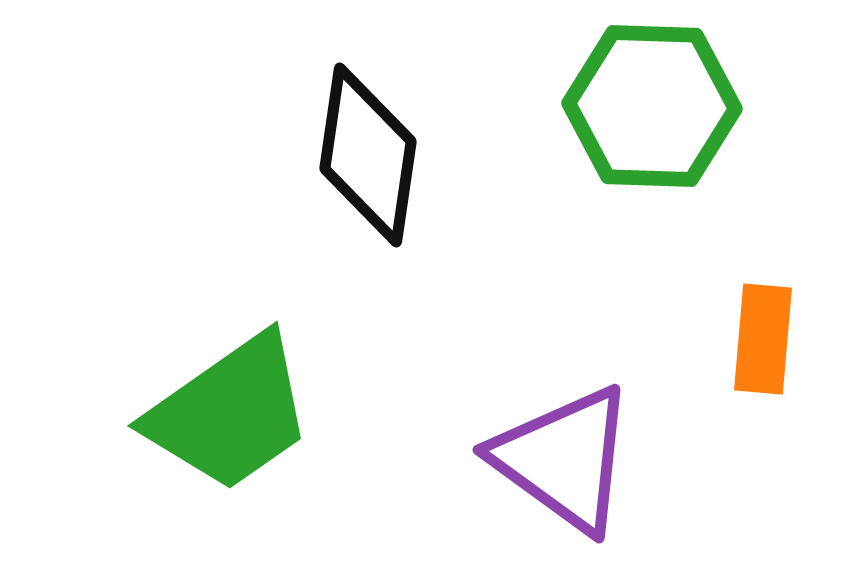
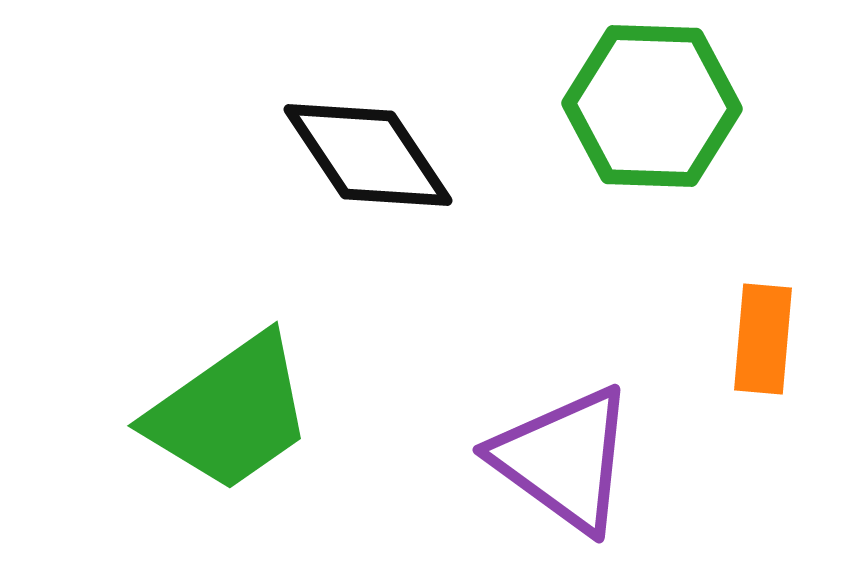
black diamond: rotated 42 degrees counterclockwise
